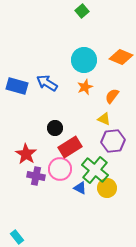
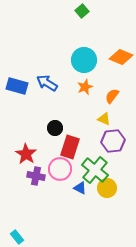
red rectangle: rotated 40 degrees counterclockwise
